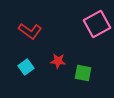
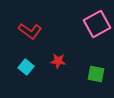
cyan square: rotated 14 degrees counterclockwise
green square: moved 13 px right, 1 px down
